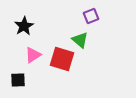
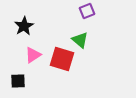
purple square: moved 4 px left, 5 px up
black square: moved 1 px down
